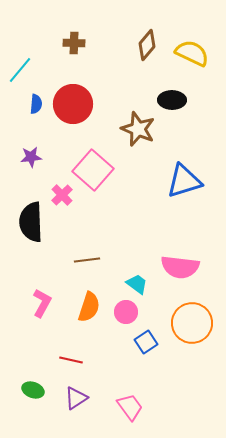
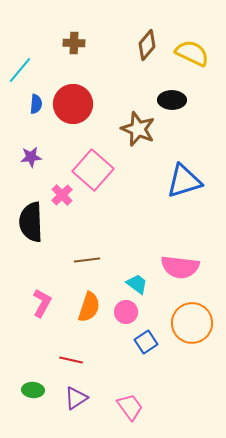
green ellipse: rotated 15 degrees counterclockwise
